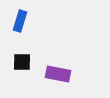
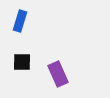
purple rectangle: rotated 55 degrees clockwise
